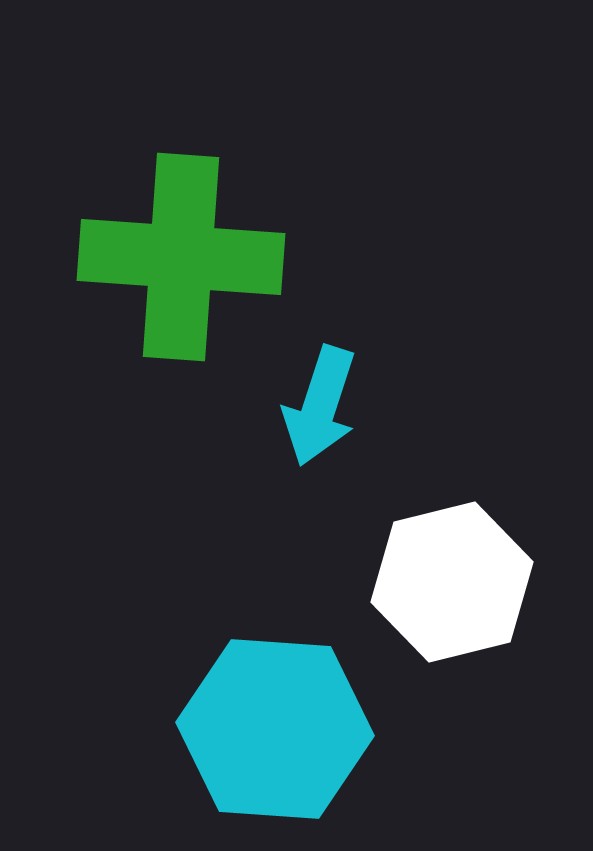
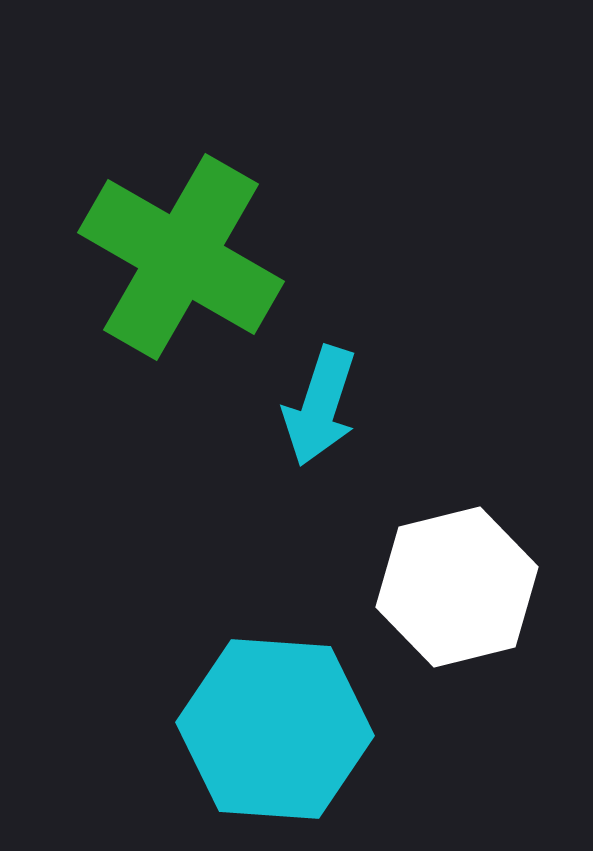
green cross: rotated 26 degrees clockwise
white hexagon: moved 5 px right, 5 px down
